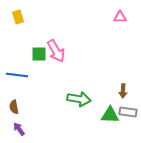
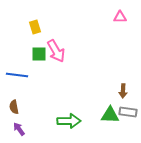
yellow rectangle: moved 17 px right, 10 px down
green arrow: moved 10 px left, 22 px down; rotated 10 degrees counterclockwise
